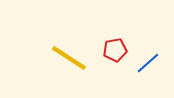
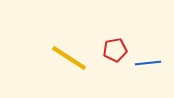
blue line: rotated 35 degrees clockwise
